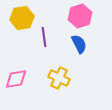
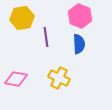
pink hexagon: rotated 20 degrees counterclockwise
purple line: moved 2 px right
blue semicircle: rotated 24 degrees clockwise
pink diamond: rotated 20 degrees clockwise
